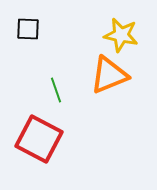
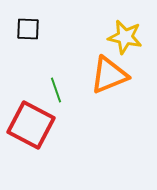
yellow star: moved 4 px right, 2 px down
red square: moved 8 px left, 14 px up
